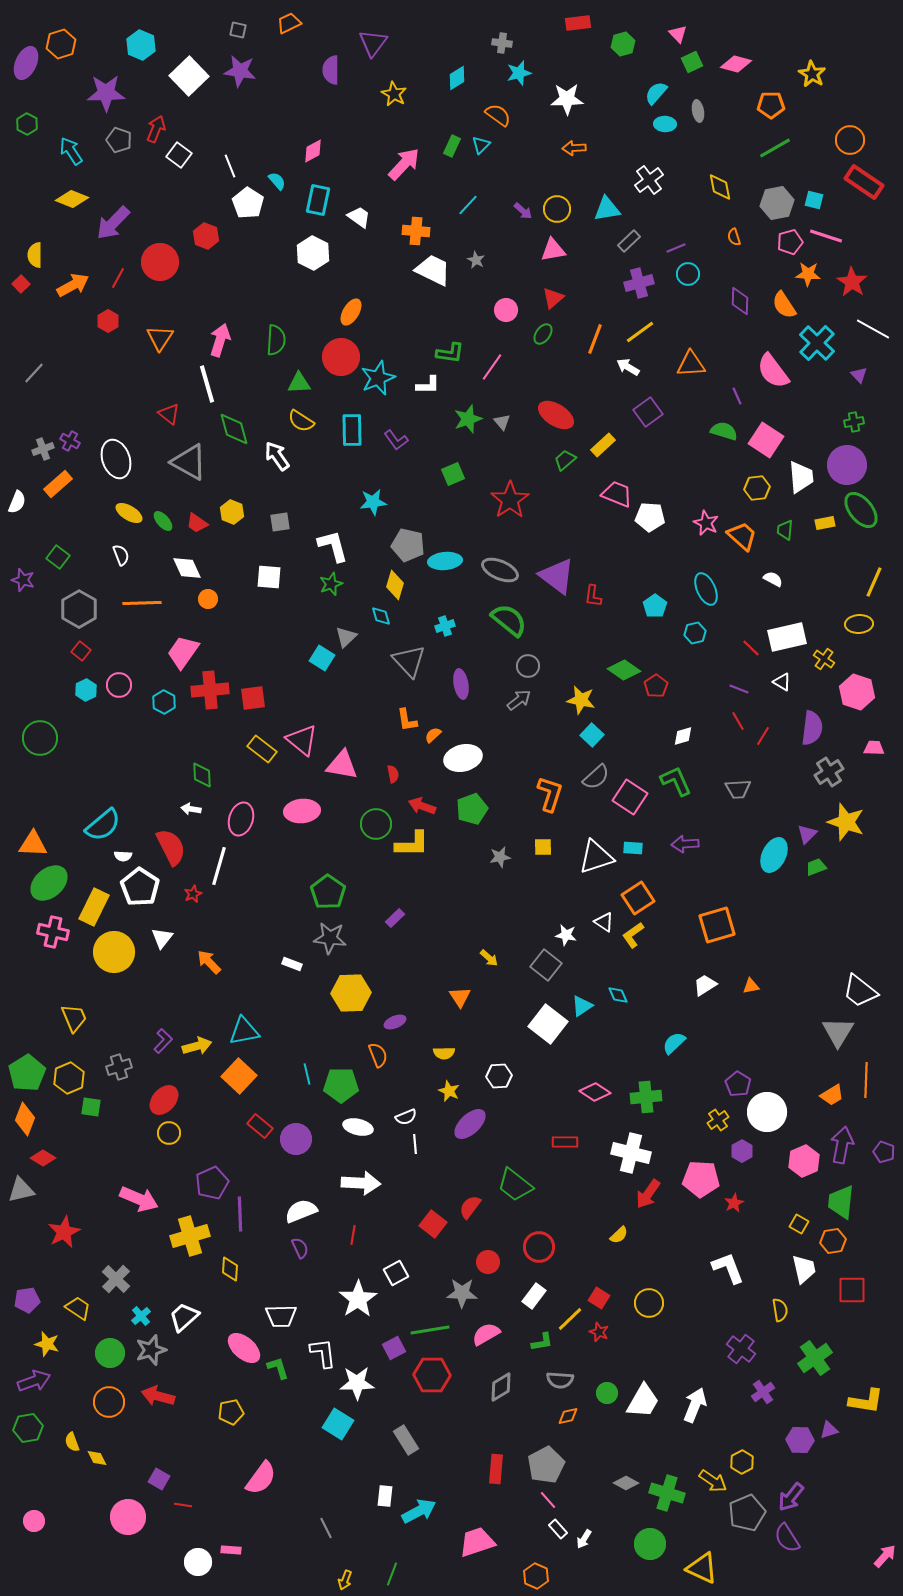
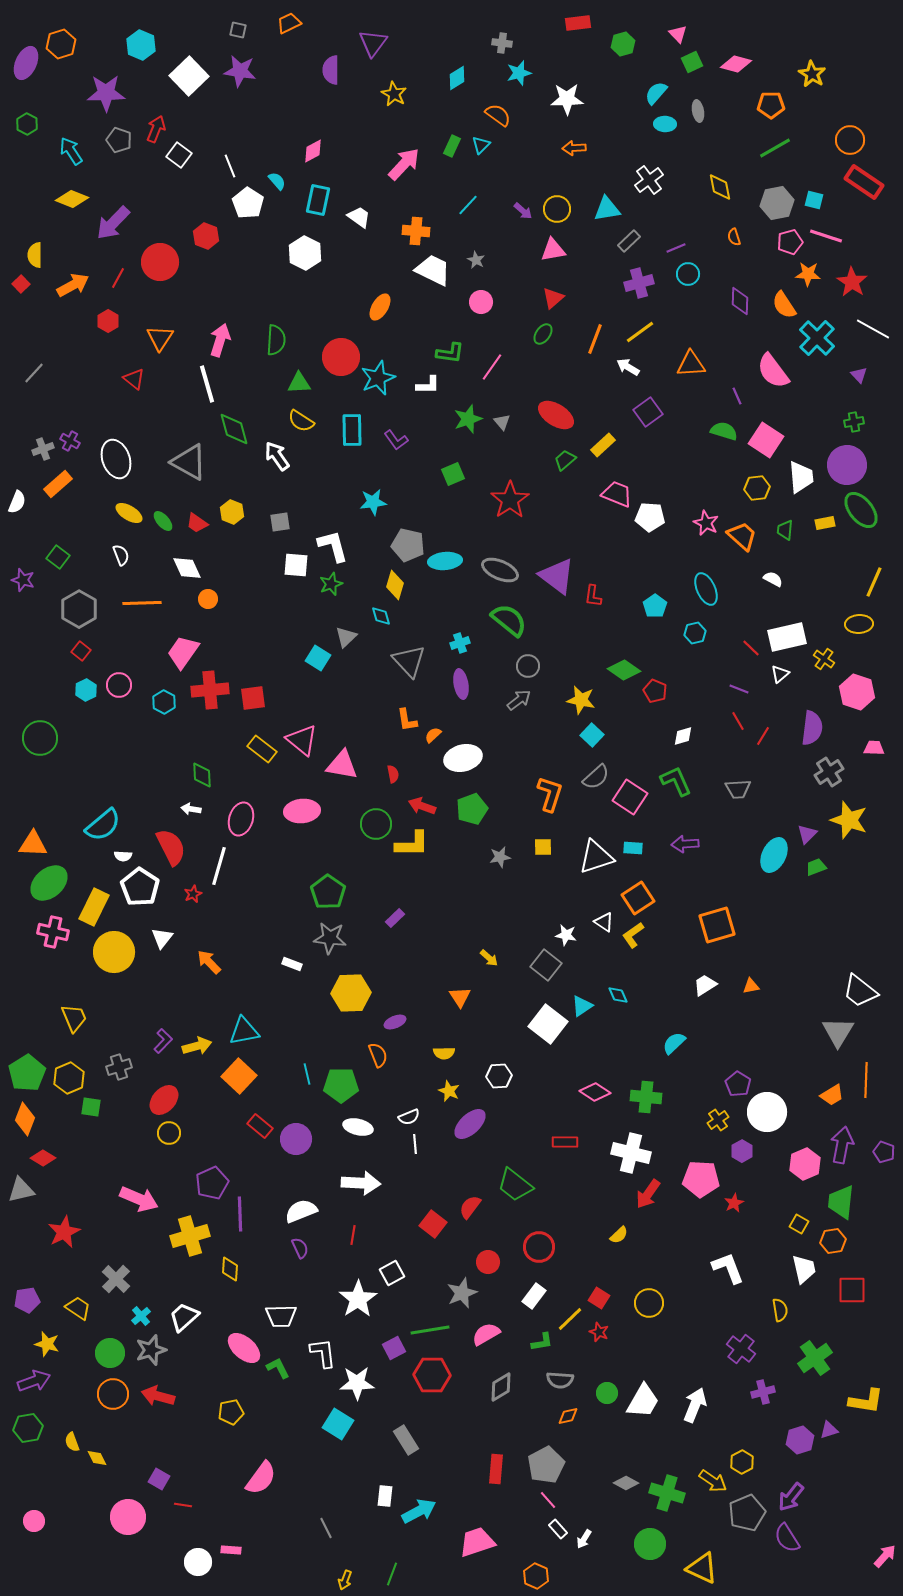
white hexagon at (313, 253): moved 8 px left
pink circle at (506, 310): moved 25 px left, 8 px up
orange ellipse at (351, 312): moved 29 px right, 5 px up
cyan cross at (817, 343): moved 5 px up
red triangle at (169, 414): moved 35 px left, 35 px up
white square at (269, 577): moved 27 px right, 12 px up
cyan cross at (445, 626): moved 15 px right, 17 px down
cyan square at (322, 658): moved 4 px left
white triangle at (782, 682): moved 2 px left, 8 px up; rotated 48 degrees clockwise
red pentagon at (656, 686): moved 1 px left, 5 px down; rotated 15 degrees counterclockwise
yellow star at (846, 822): moved 3 px right, 2 px up
green cross at (646, 1097): rotated 12 degrees clockwise
white semicircle at (406, 1117): moved 3 px right
pink hexagon at (804, 1161): moved 1 px right, 3 px down
white square at (396, 1273): moved 4 px left
gray star at (462, 1293): rotated 24 degrees counterclockwise
green L-shape at (278, 1368): rotated 10 degrees counterclockwise
purple cross at (763, 1392): rotated 20 degrees clockwise
orange circle at (109, 1402): moved 4 px right, 8 px up
purple hexagon at (800, 1440): rotated 20 degrees counterclockwise
